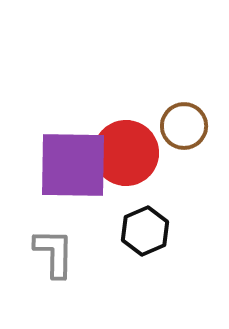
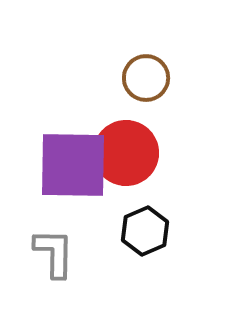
brown circle: moved 38 px left, 48 px up
